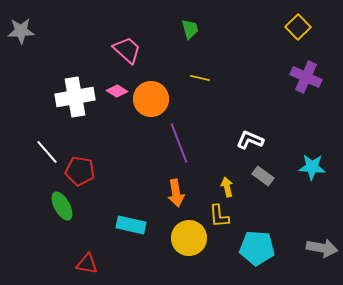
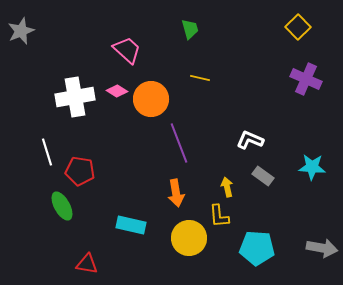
gray star: rotated 20 degrees counterclockwise
purple cross: moved 2 px down
white line: rotated 24 degrees clockwise
